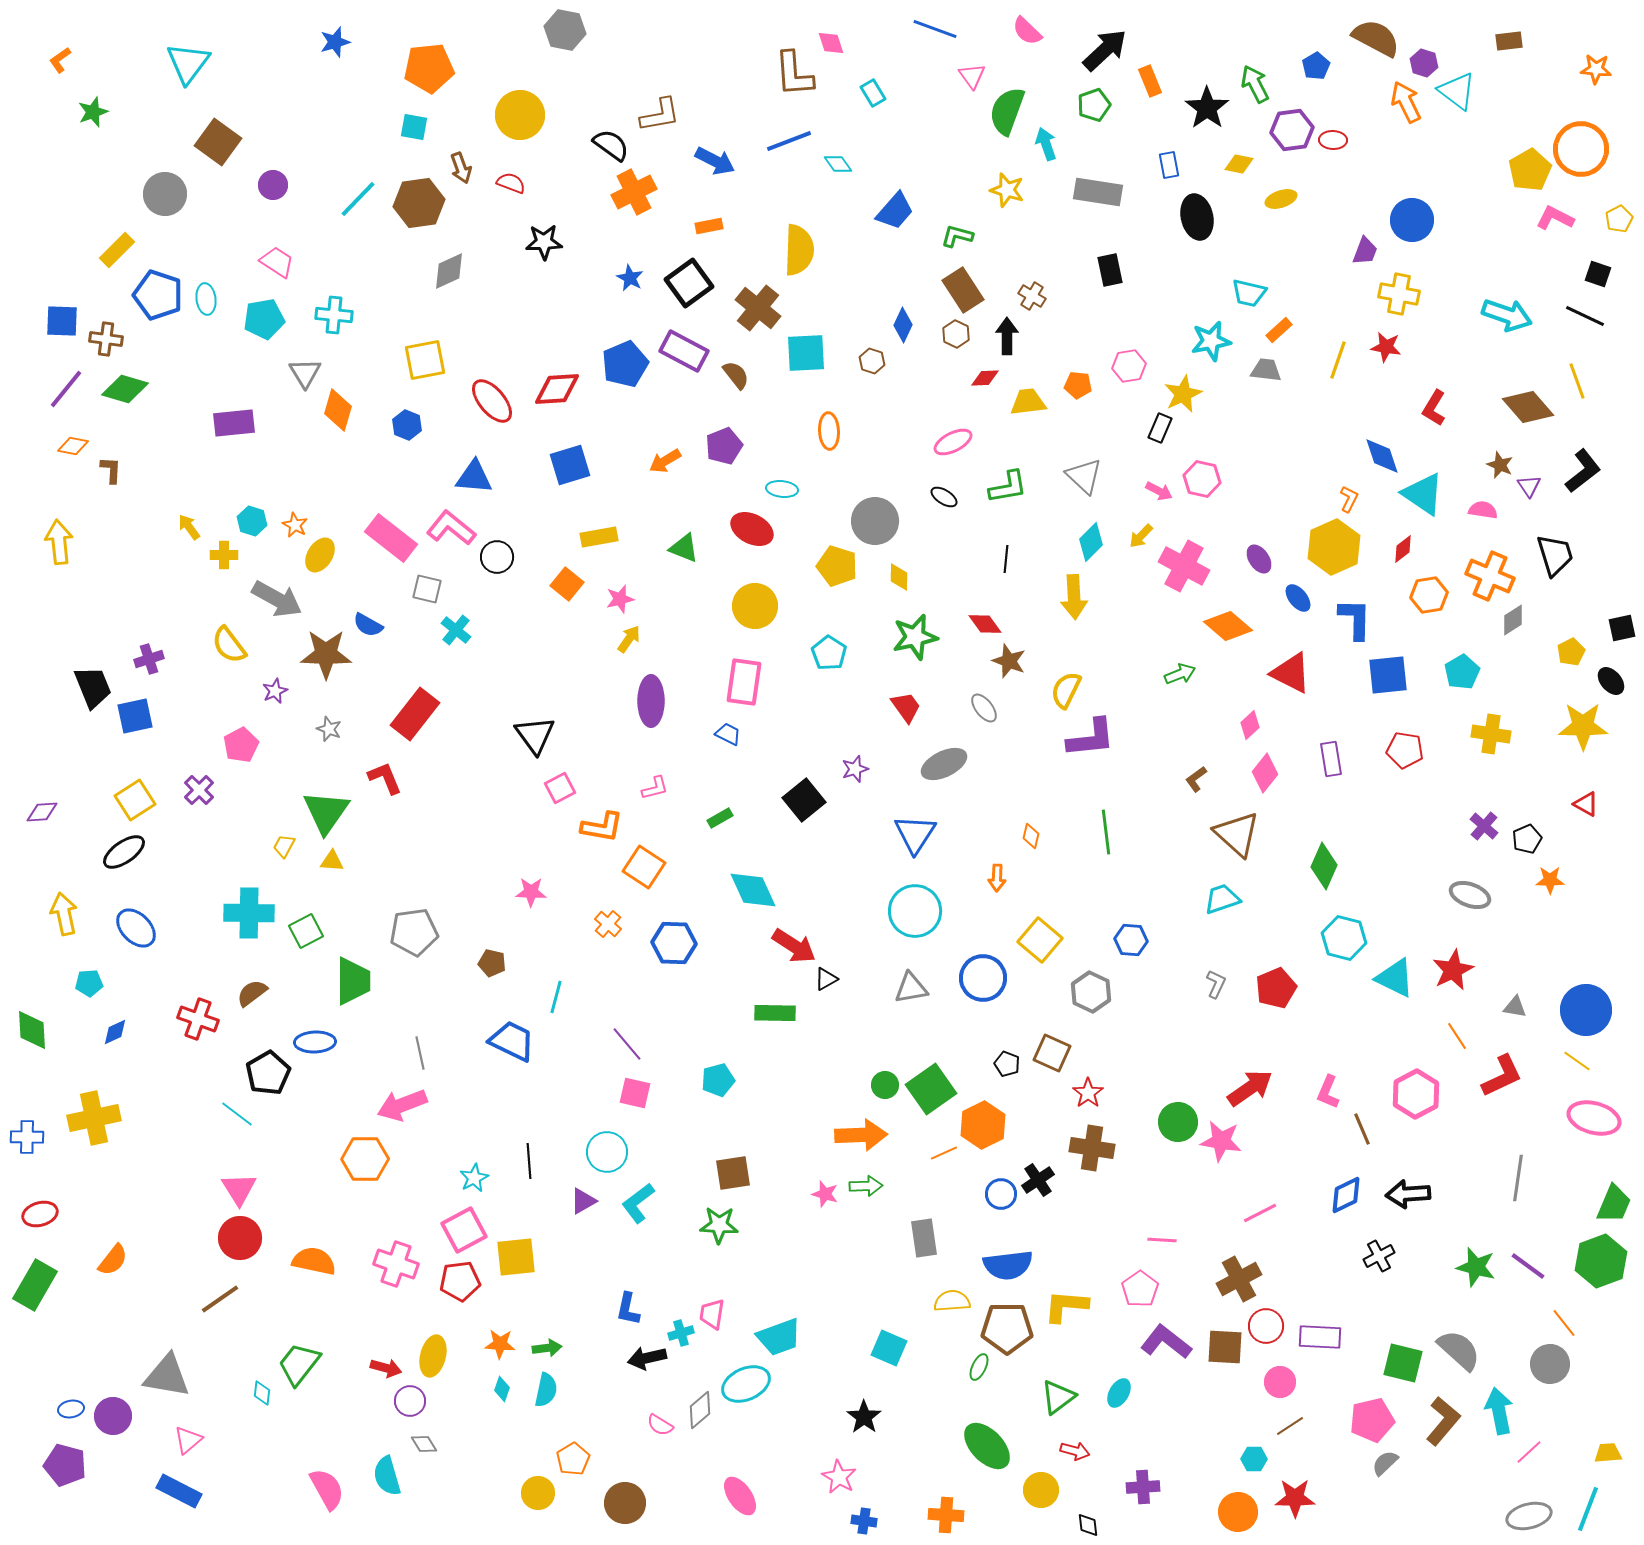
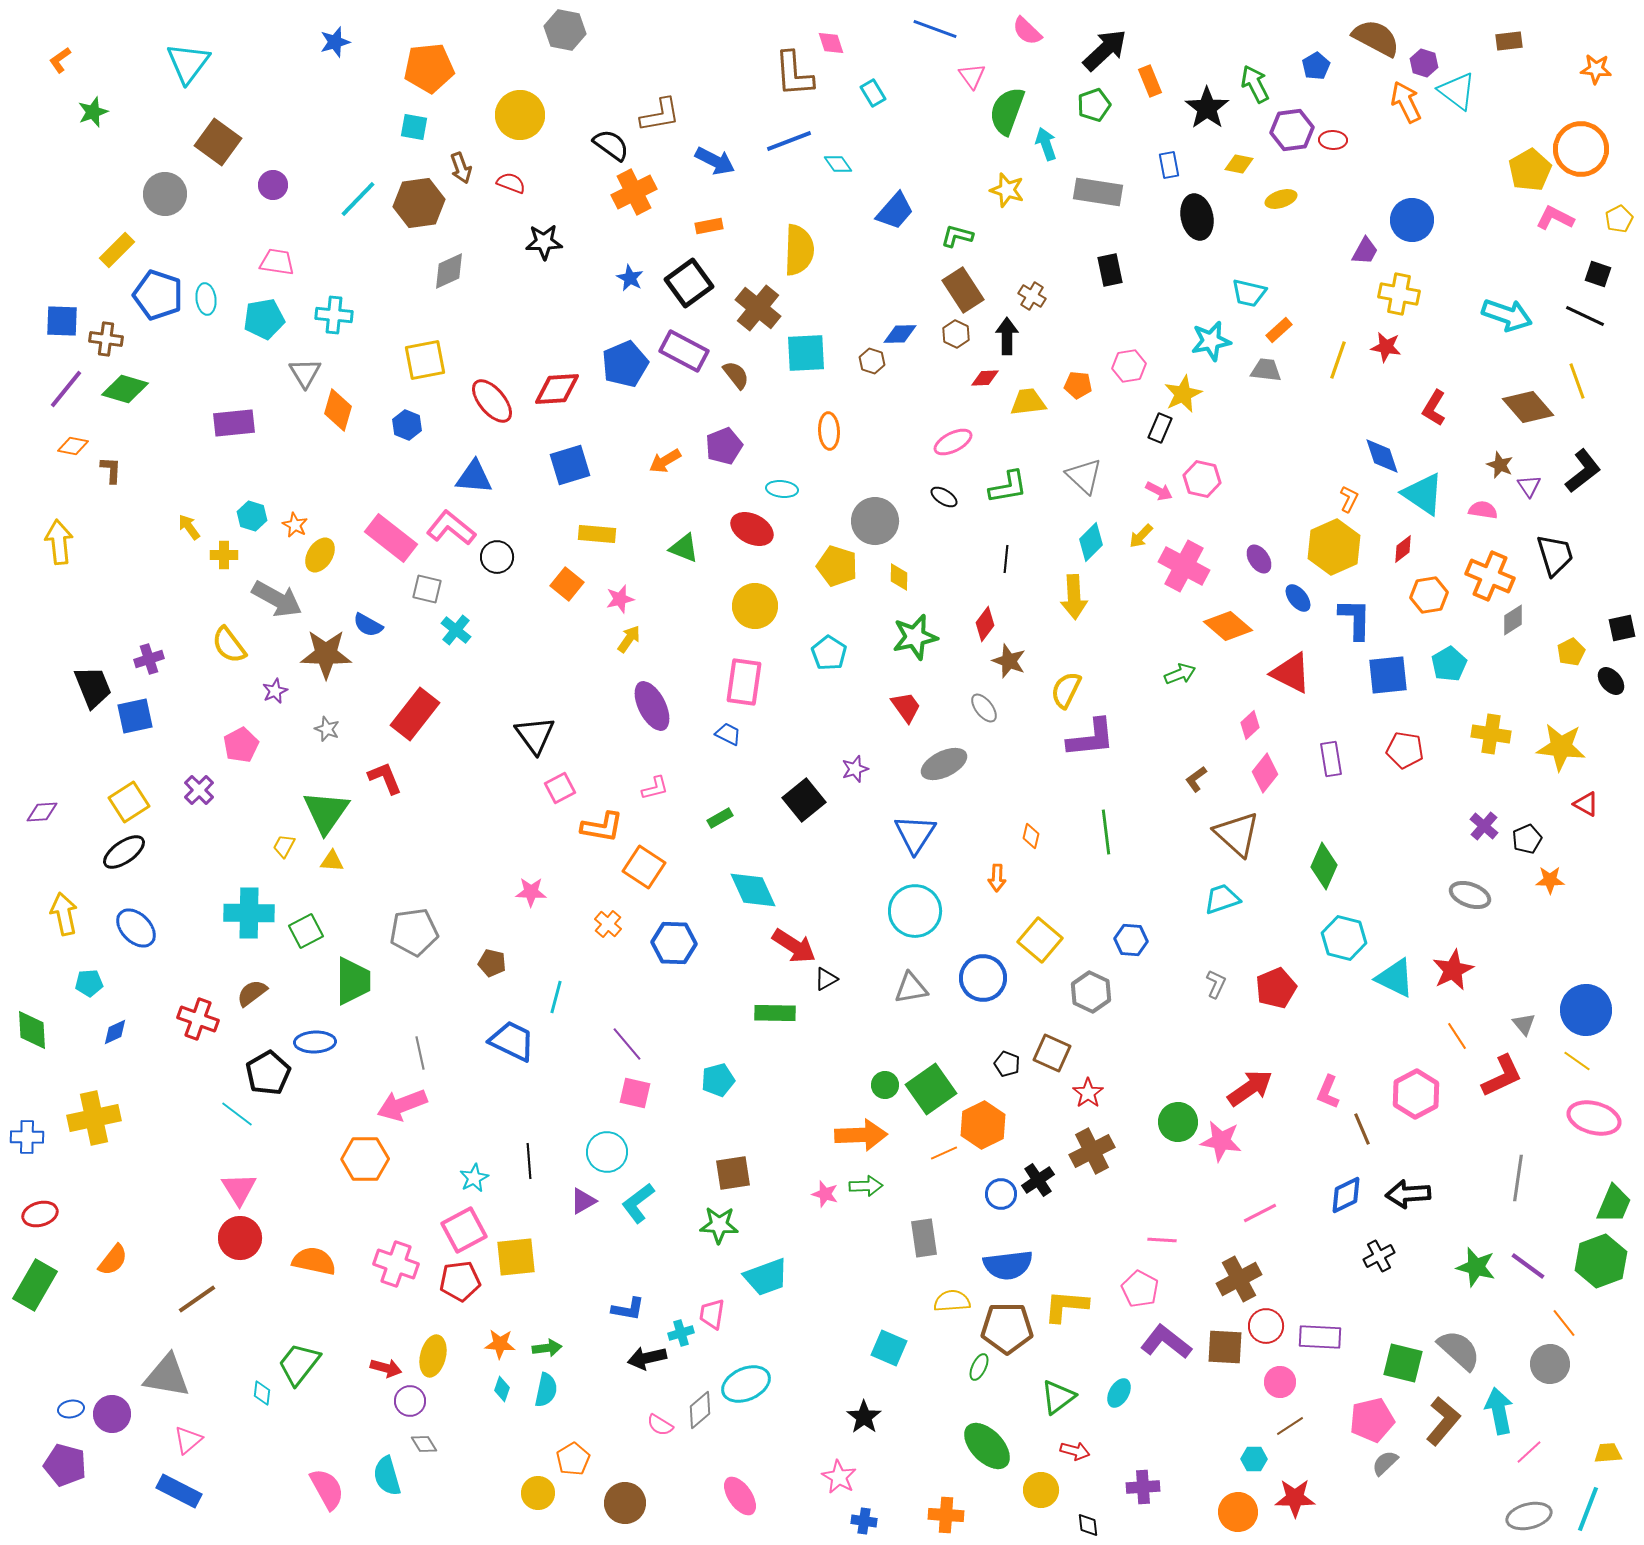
purple trapezoid at (1365, 251): rotated 8 degrees clockwise
pink trapezoid at (277, 262): rotated 24 degrees counterclockwise
blue diamond at (903, 325): moved 3 px left, 9 px down; rotated 64 degrees clockwise
cyan hexagon at (252, 521): moved 5 px up
yellow rectangle at (599, 537): moved 2 px left, 3 px up; rotated 15 degrees clockwise
red diamond at (985, 624): rotated 72 degrees clockwise
cyan pentagon at (1462, 672): moved 13 px left, 8 px up
purple ellipse at (651, 701): moved 1 px right, 5 px down; rotated 27 degrees counterclockwise
yellow star at (1583, 726): moved 22 px left, 21 px down; rotated 6 degrees clockwise
gray star at (329, 729): moved 2 px left
yellow square at (135, 800): moved 6 px left, 2 px down
gray triangle at (1515, 1007): moved 9 px right, 17 px down; rotated 40 degrees clockwise
brown cross at (1092, 1148): moved 3 px down; rotated 36 degrees counterclockwise
pink pentagon at (1140, 1289): rotated 9 degrees counterclockwise
brown line at (220, 1299): moved 23 px left
blue L-shape at (628, 1309): rotated 92 degrees counterclockwise
cyan trapezoid at (779, 1337): moved 13 px left, 60 px up
purple circle at (113, 1416): moved 1 px left, 2 px up
